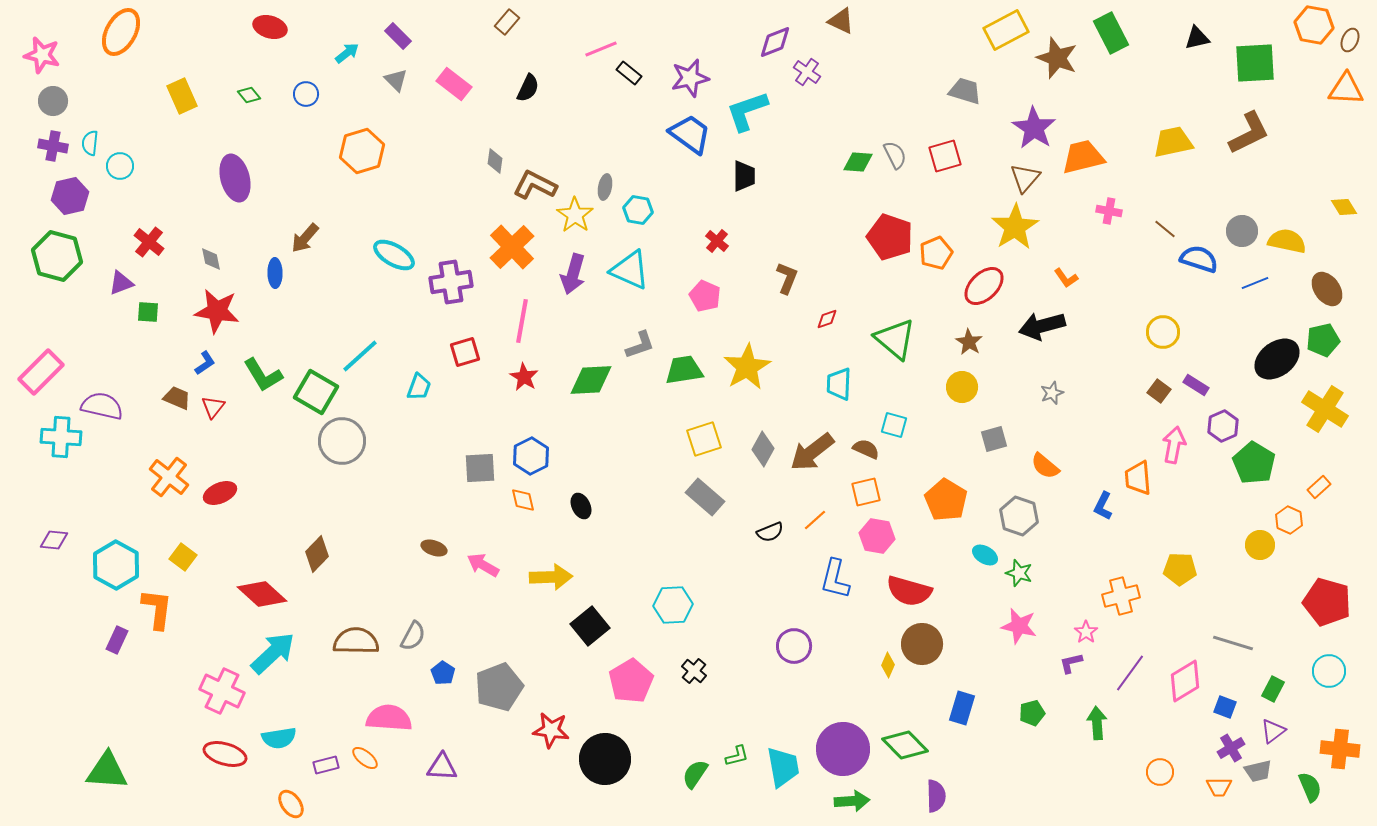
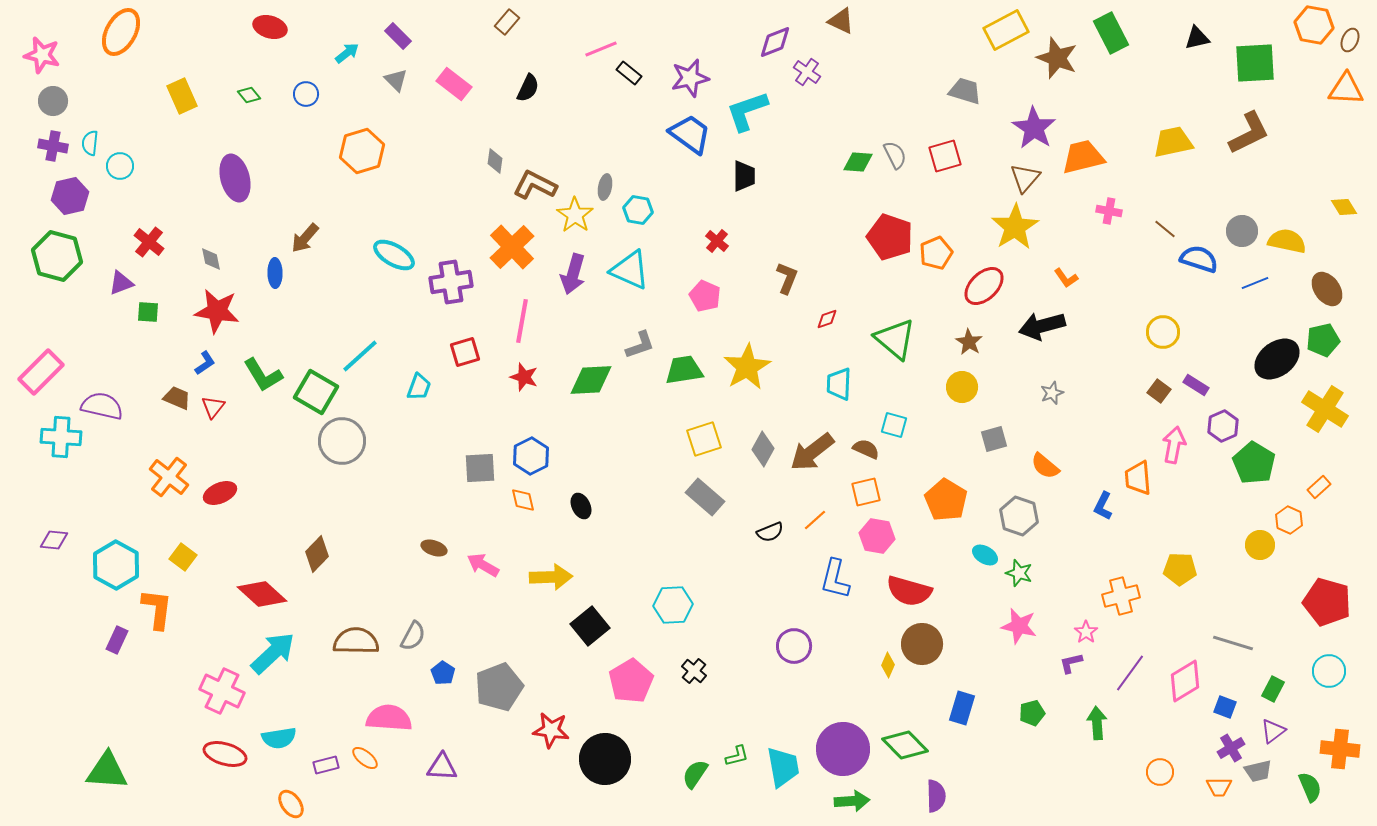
red star at (524, 377): rotated 12 degrees counterclockwise
